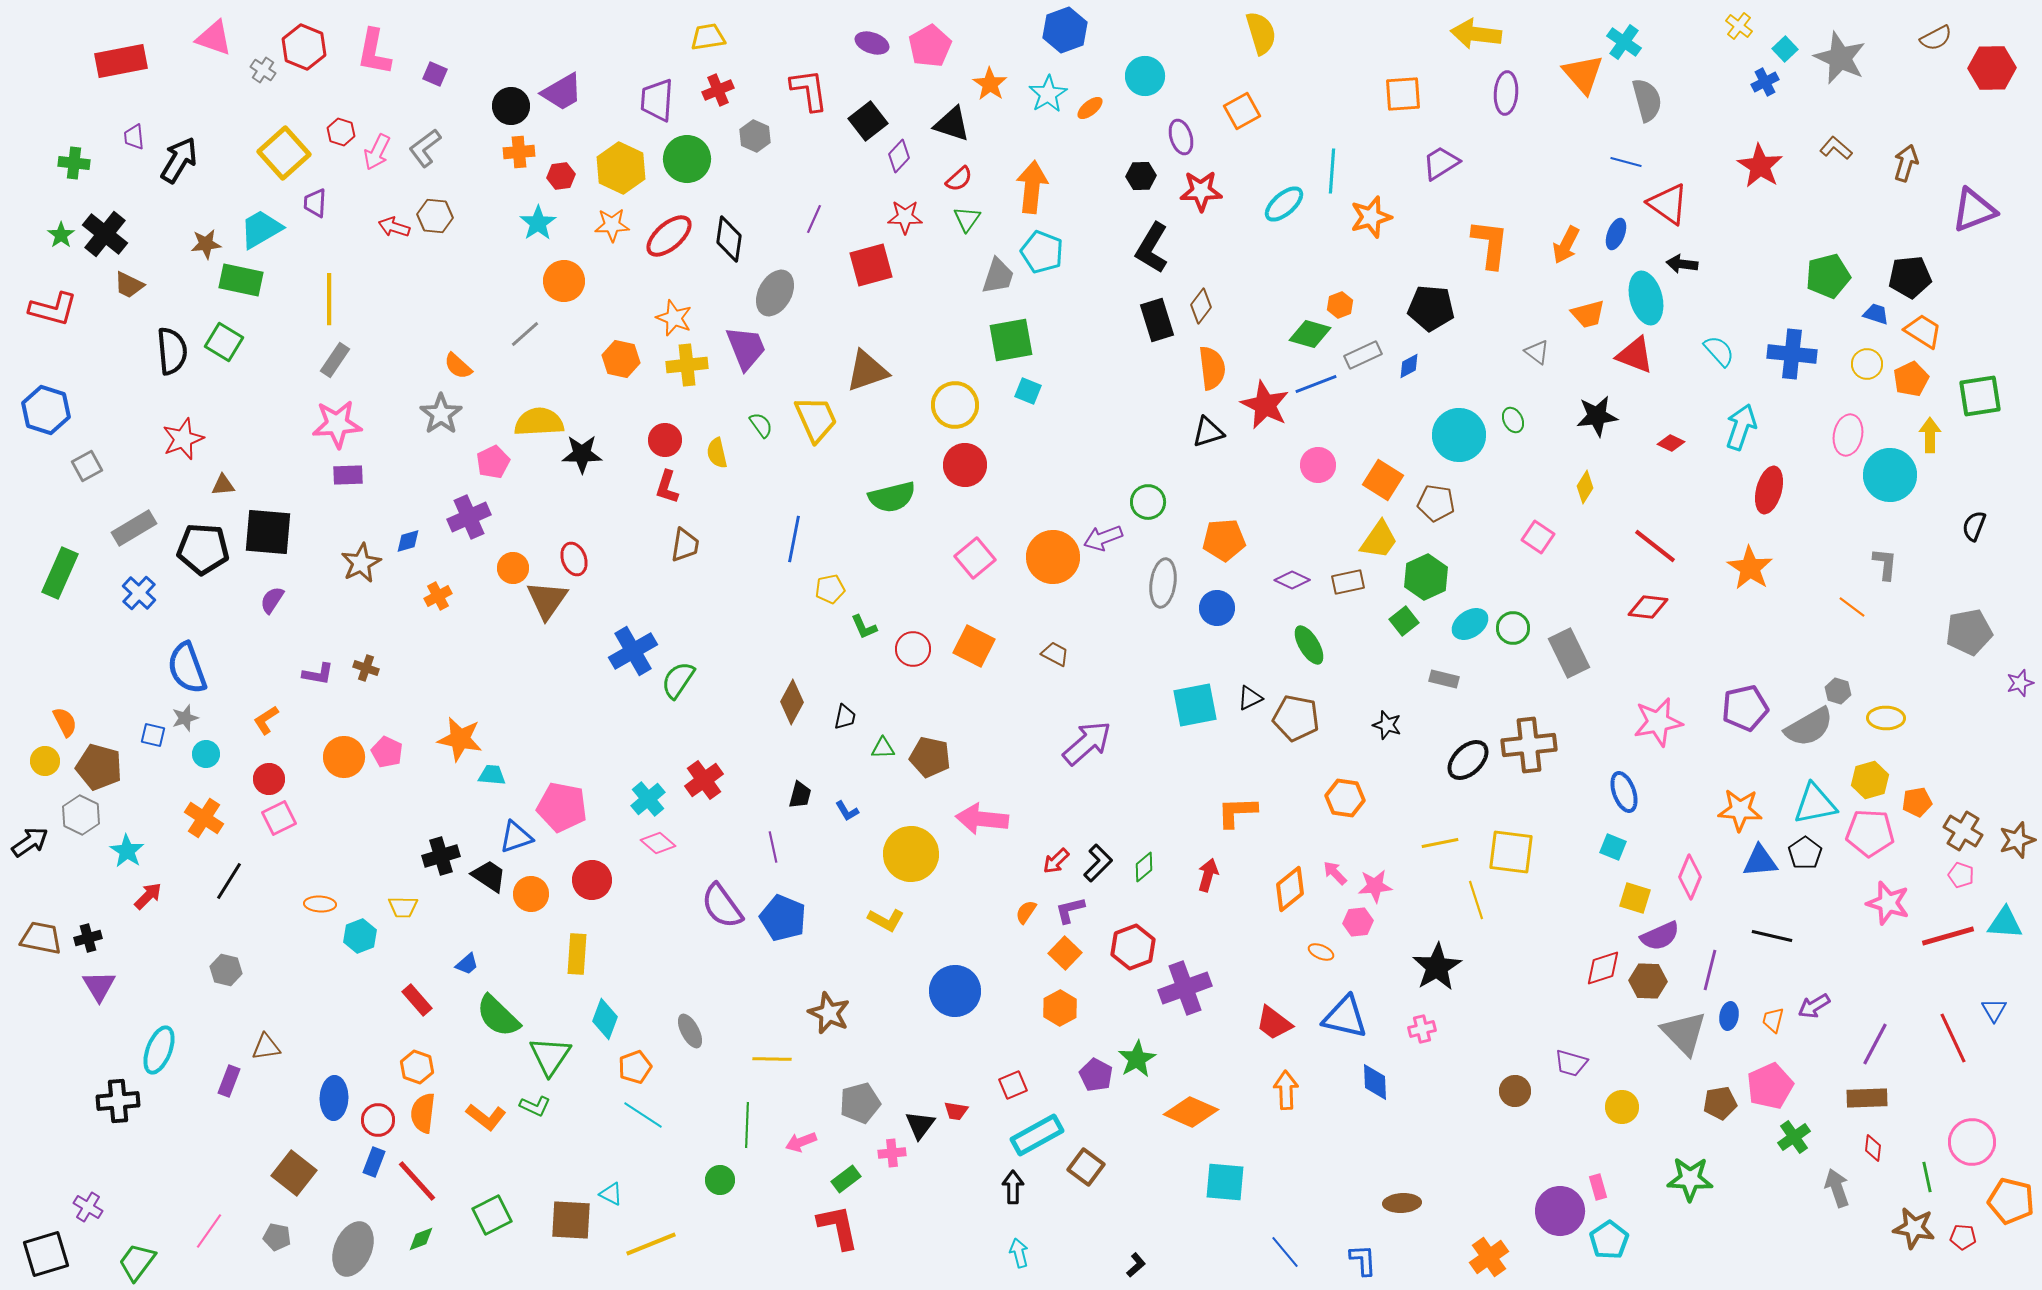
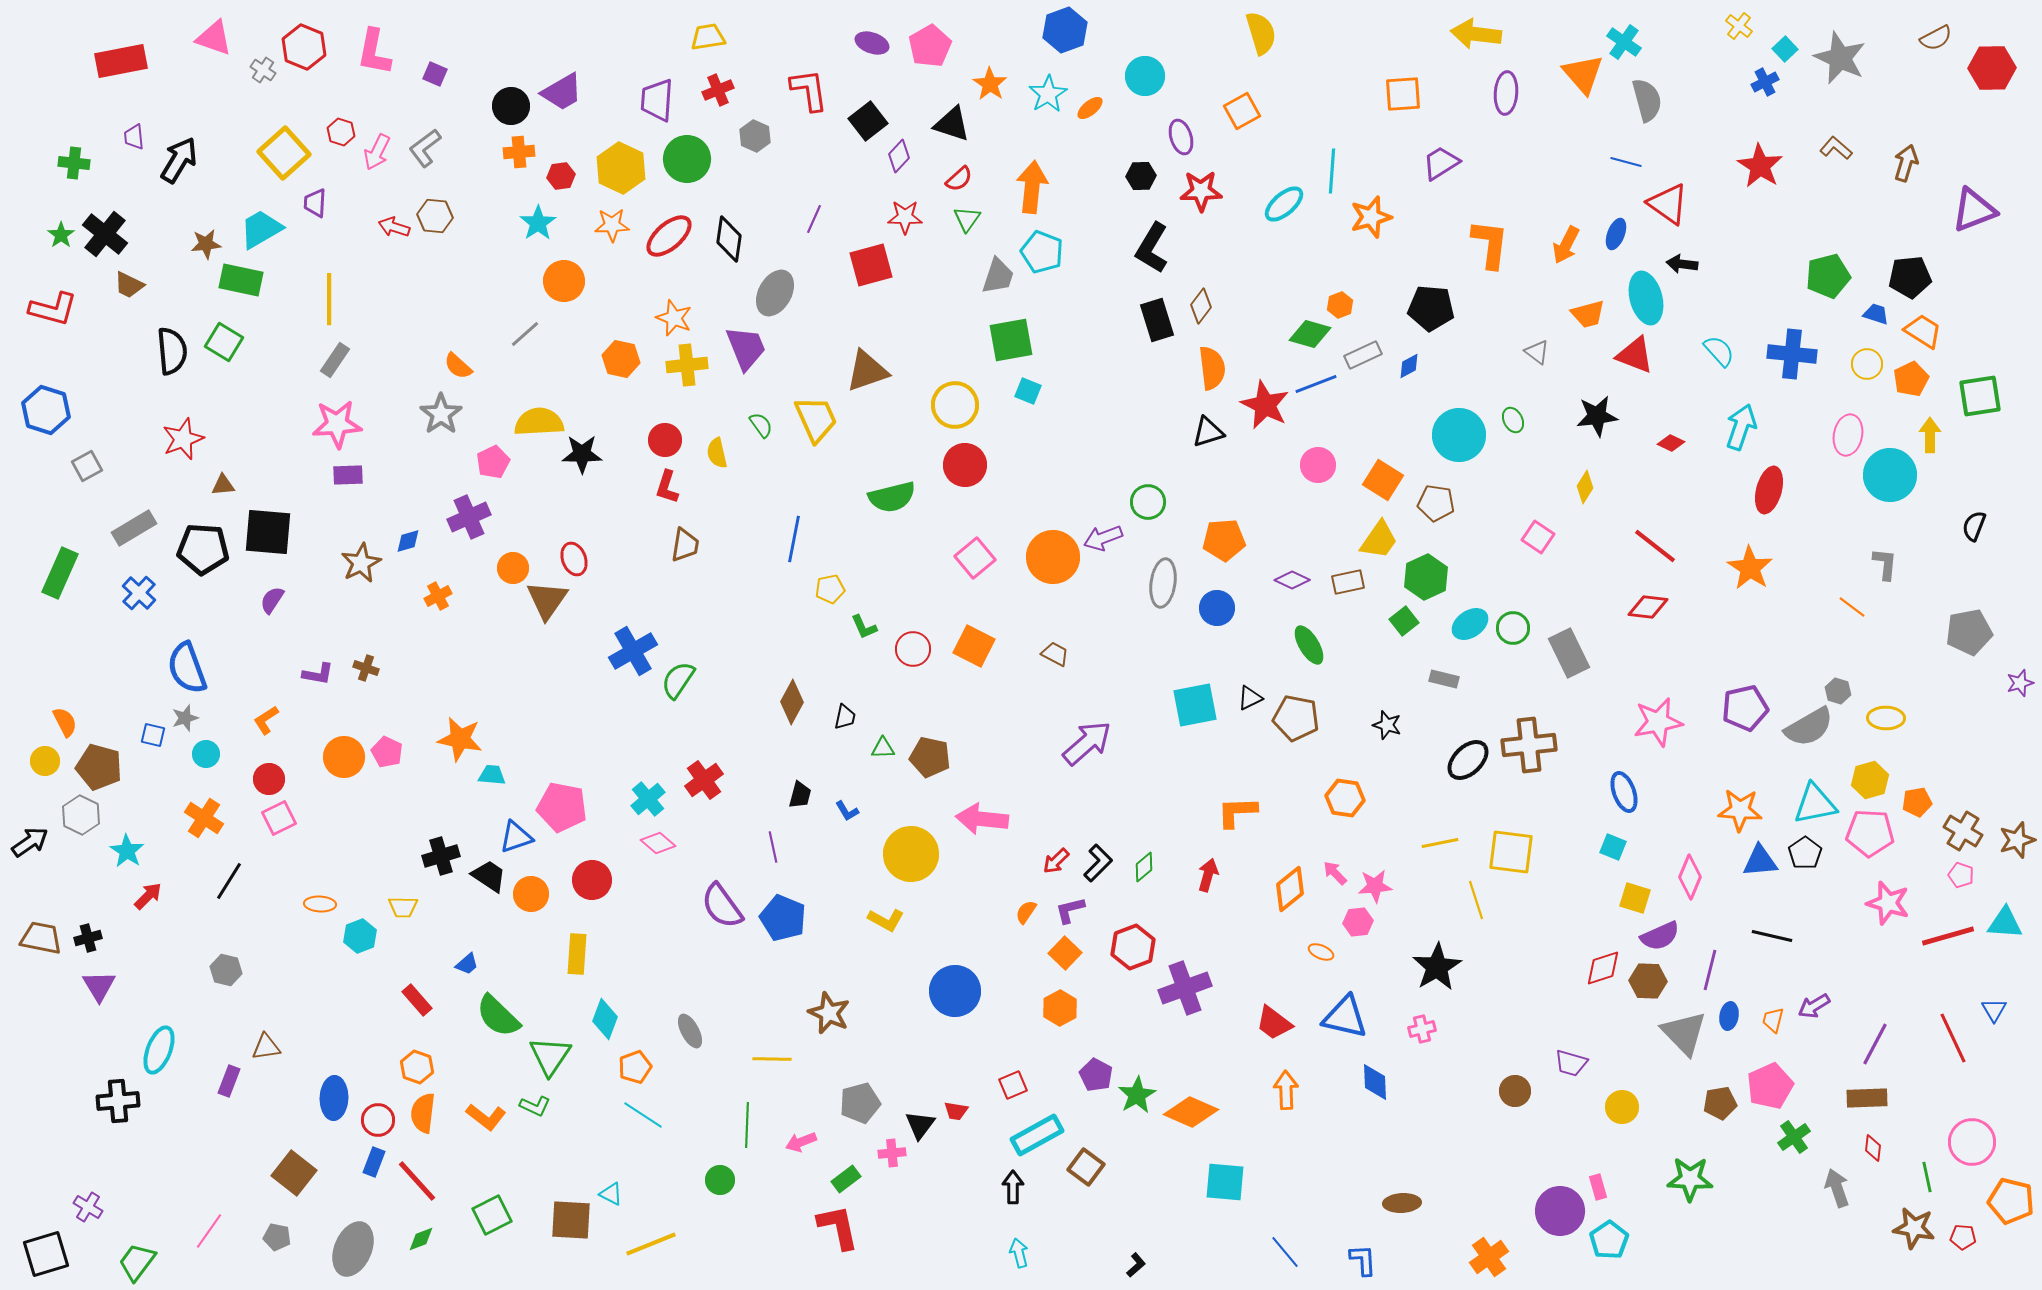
green star at (1137, 1059): moved 36 px down
